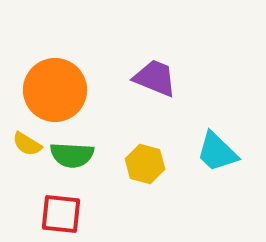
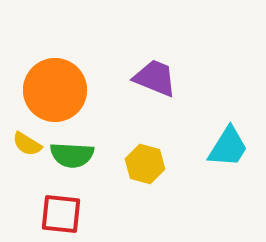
cyan trapezoid: moved 11 px right, 5 px up; rotated 102 degrees counterclockwise
